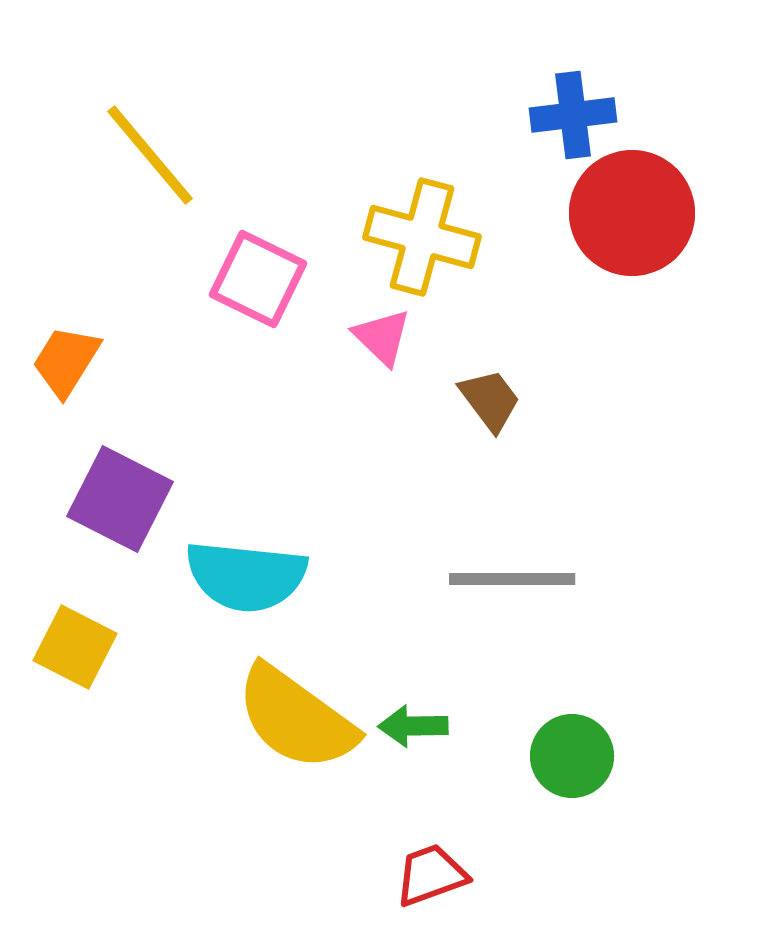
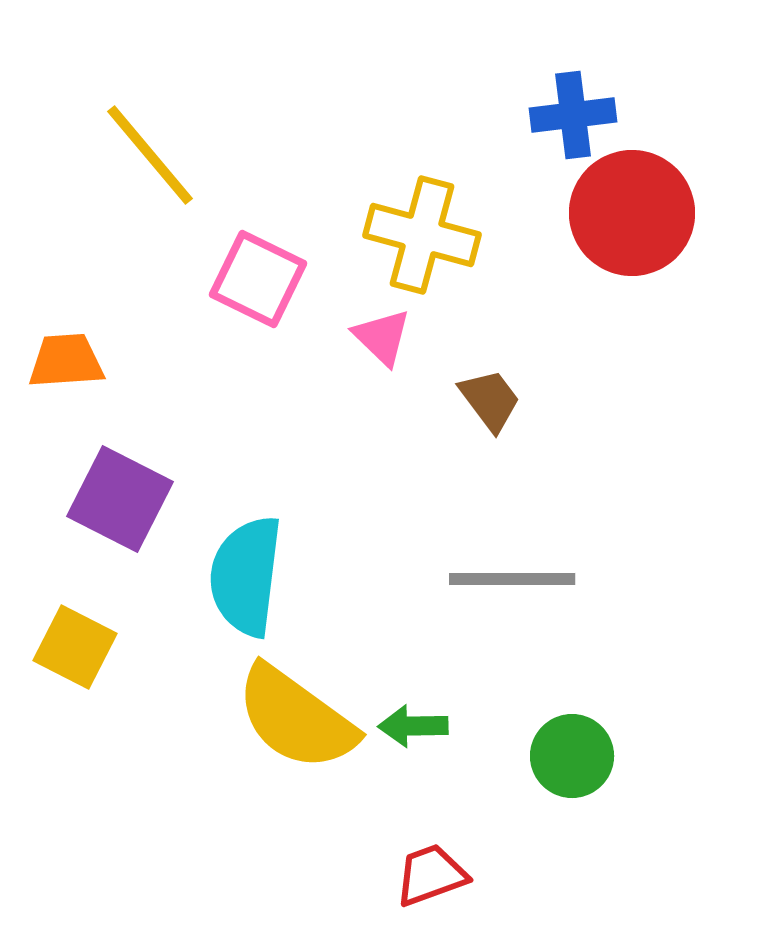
yellow cross: moved 2 px up
orange trapezoid: rotated 54 degrees clockwise
cyan semicircle: rotated 91 degrees clockwise
